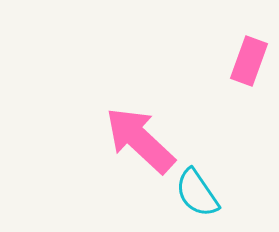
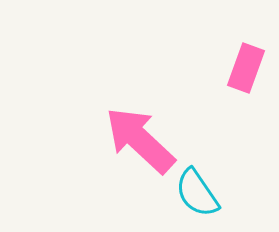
pink rectangle: moved 3 px left, 7 px down
